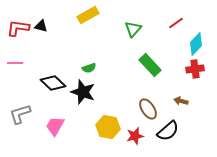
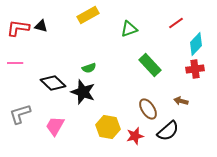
green triangle: moved 4 px left; rotated 30 degrees clockwise
